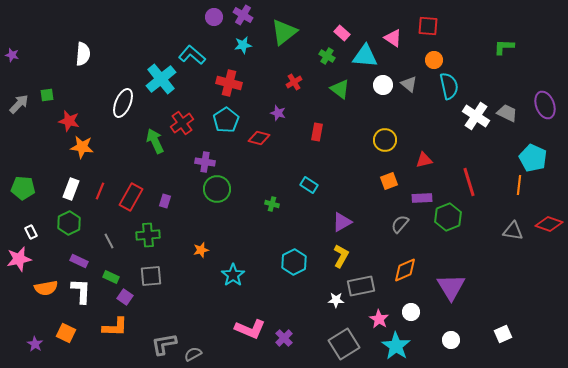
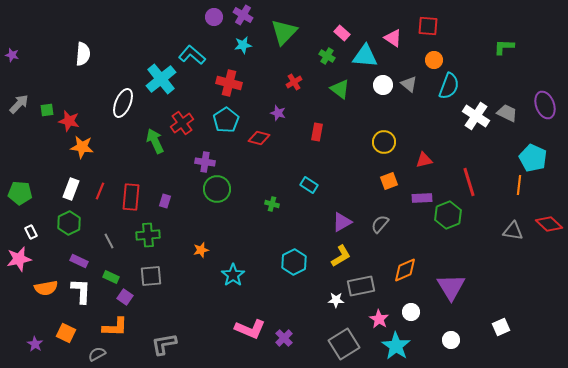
green triangle at (284, 32): rotated 8 degrees counterclockwise
cyan semicircle at (449, 86): rotated 32 degrees clockwise
green square at (47, 95): moved 15 px down
yellow circle at (385, 140): moved 1 px left, 2 px down
green pentagon at (23, 188): moved 3 px left, 5 px down
red rectangle at (131, 197): rotated 24 degrees counterclockwise
green hexagon at (448, 217): moved 2 px up
gray semicircle at (400, 224): moved 20 px left
red diamond at (549, 224): rotated 24 degrees clockwise
yellow L-shape at (341, 256): rotated 30 degrees clockwise
white square at (503, 334): moved 2 px left, 7 px up
gray semicircle at (193, 354): moved 96 px left
